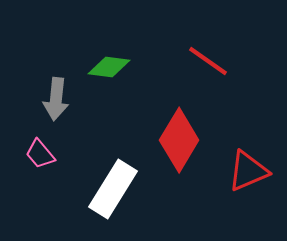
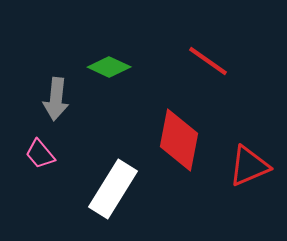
green diamond: rotated 18 degrees clockwise
red diamond: rotated 20 degrees counterclockwise
red triangle: moved 1 px right, 5 px up
